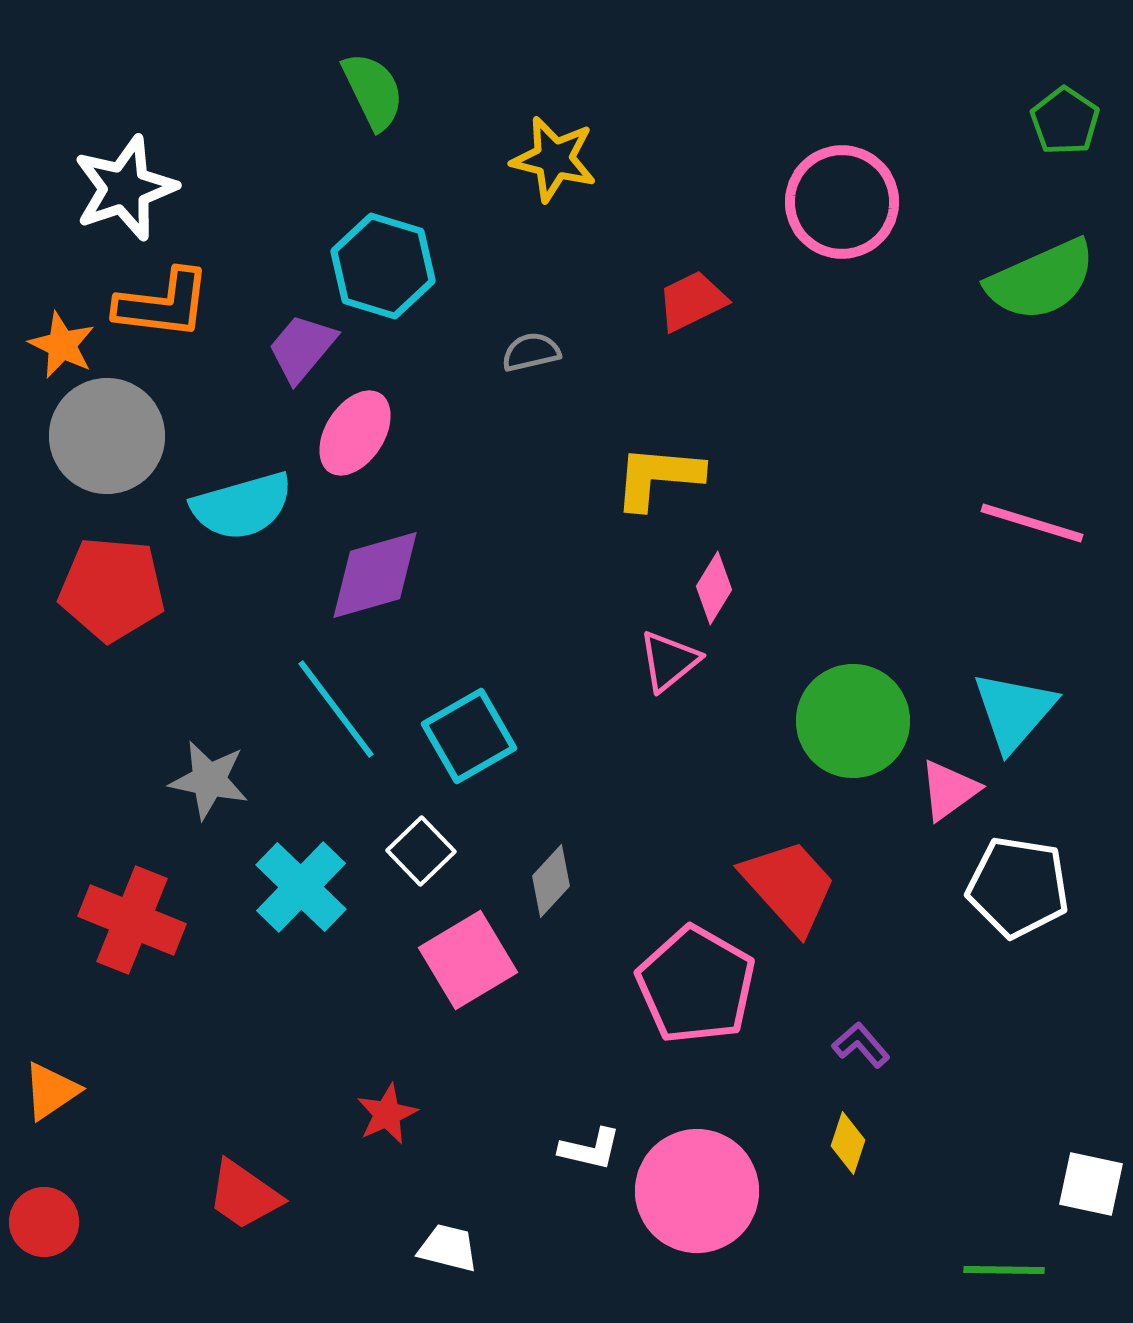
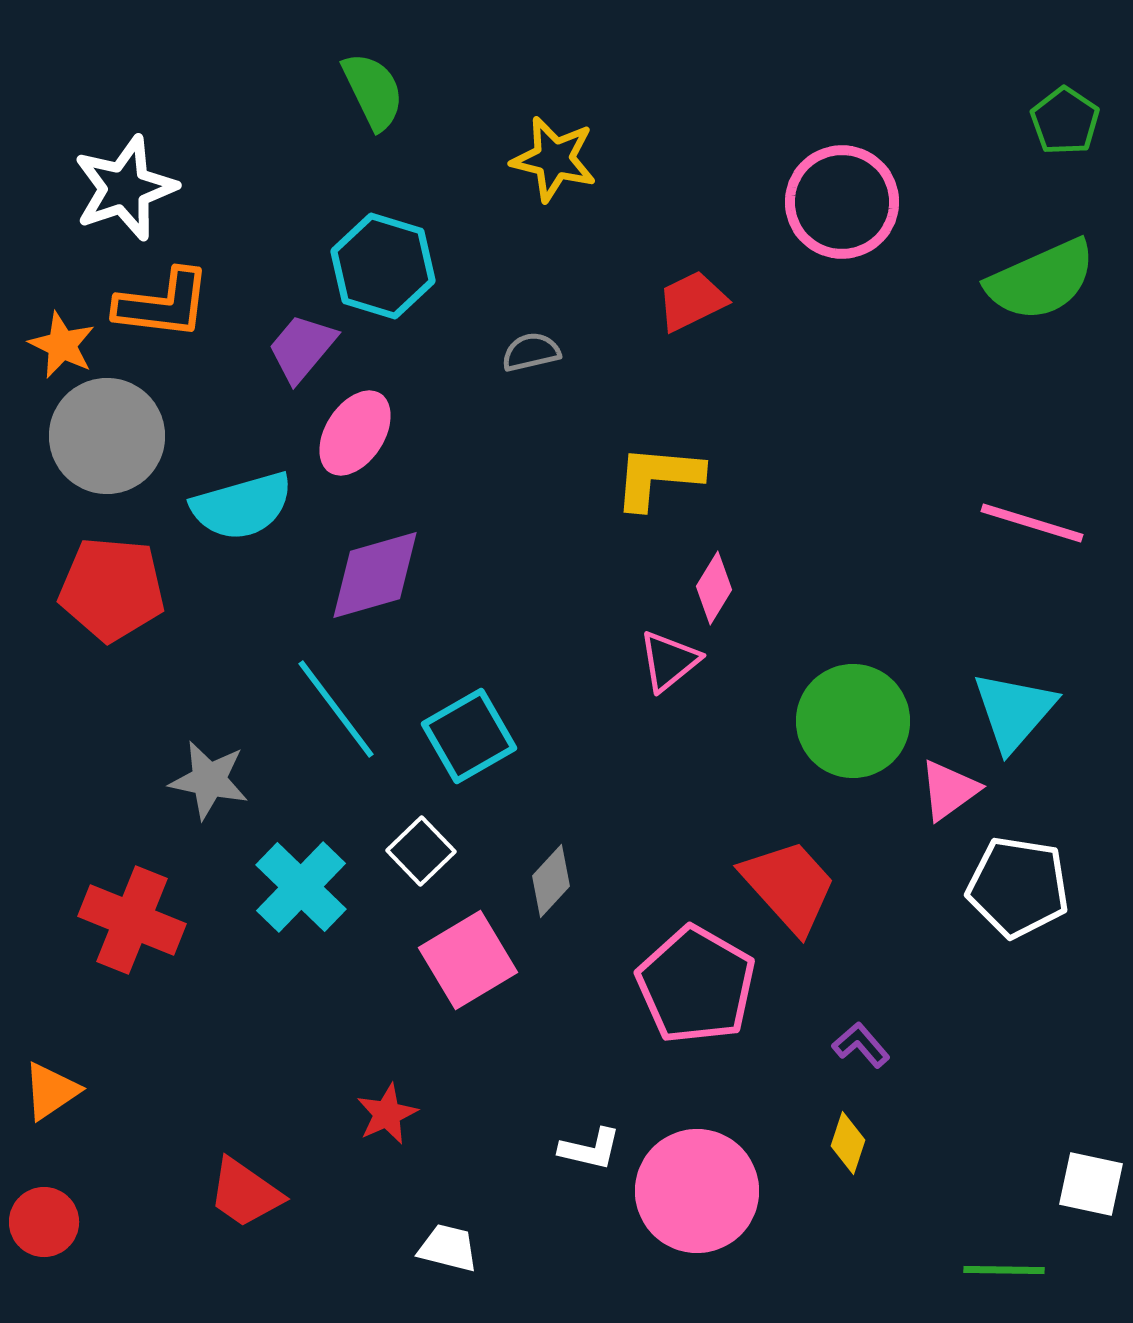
red trapezoid at (244, 1195): moved 1 px right, 2 px up
